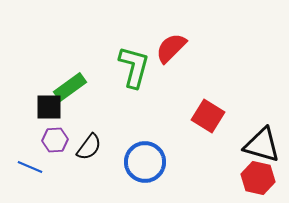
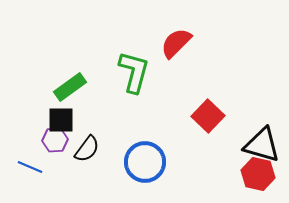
red semicircle: moved 5 px right, 5 px up
green L-shape: moved 5 px down
black square: moved 12 px right, 13 px down
red square: rotated 12 degrees clockwise
black semicircle: moved 2 px left, 2 px down
red hexagon: moved 4 px up
